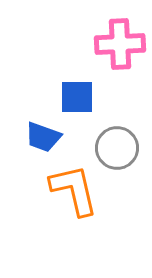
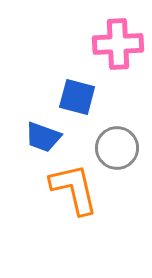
pink cross: moved 2 px left
blue square: rotated 15 degrees clockwise
orange L-shape: moved 1 px up
